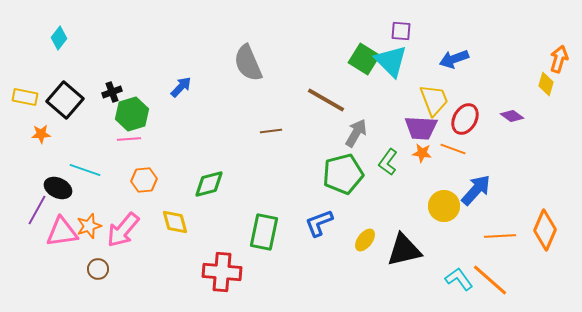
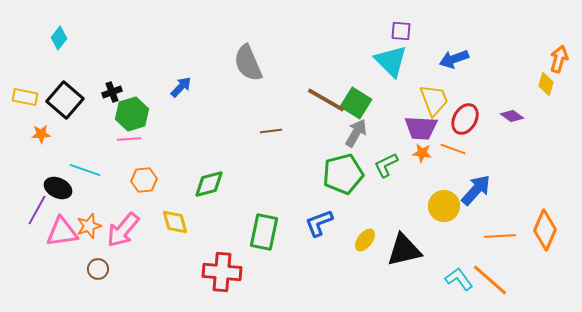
green square at (364, 59): moved 8 px left, 44 px down
green L-shape at (388, 162): moved 2 px left, 3 px down; rotated 28 degrees clockwise
